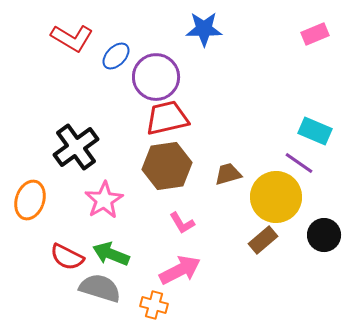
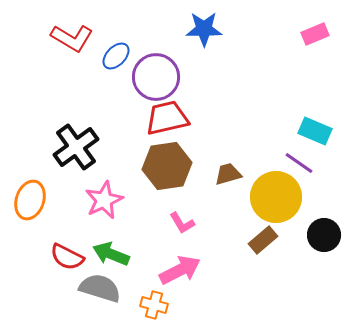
pink star: rotated 6 degrees clockwise
